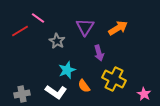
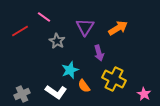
pink line: moved 6 px right, 1 px up
cyan star: moved 3 px right
gray cross: rotated 14 degrees counterclockwise
